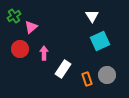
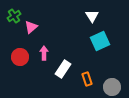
red circle: moved 8 px down
gray circle: moved 5 px right, 12 px down
